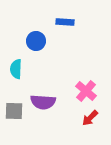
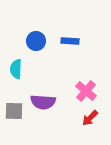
blue rectangle: moved 5 px right, 19 px down
